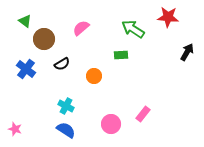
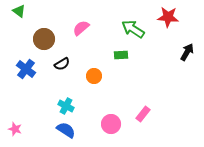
green triangle: moved 6 px left, 10 px up
